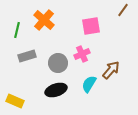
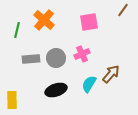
pink square: moved 2 px left, 4 px up
gray rectangle: moved 4 px right, 3 px down; rotated 12 degrees clockwise
gray circle: moved 2 px left, 5 px up
brown arrow: moved 4 px down
yellow rectangle: moved 3 px left, 1 px up; rotated 66 degrees clockwise
